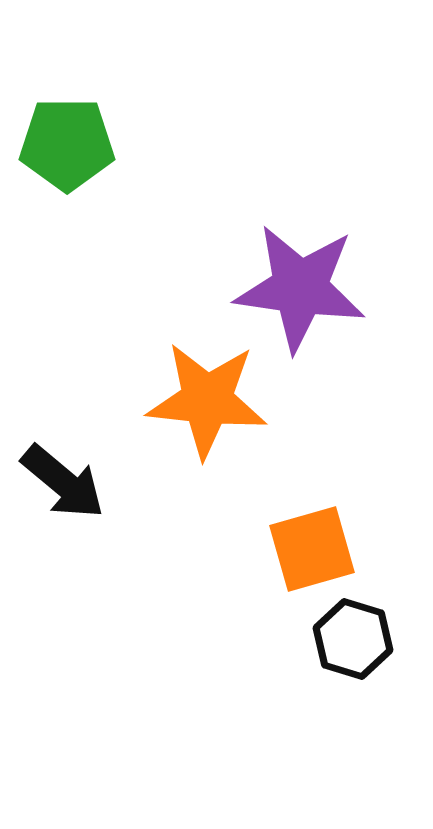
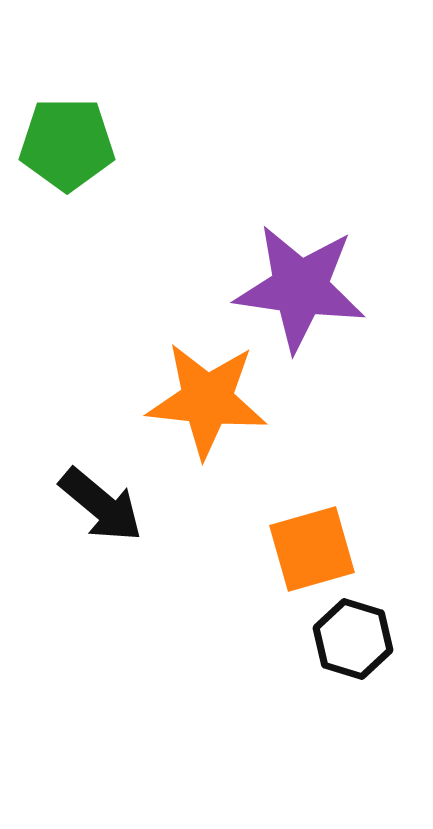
black arrow: moved 38 px right, 23 px down
